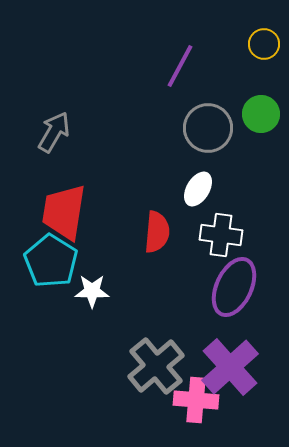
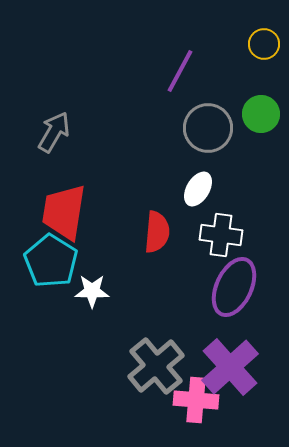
purple line: moved 5 px down
